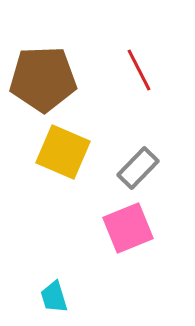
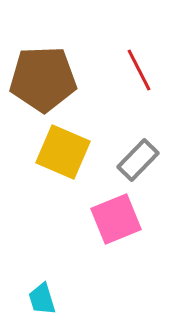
gray rectangle: moved 8 px up
pink square: moved 12 px left, 9 px up
cyan trapezoid: moved 12 px left, 2 px down
